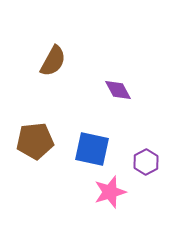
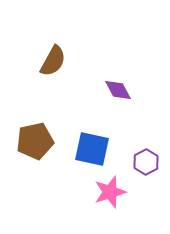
brown pentagon: rotated 6 degrees counterclockwise
